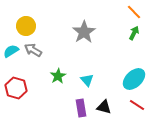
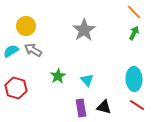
gray star: moved 2 px up
cyan ellipse: rotated 50 degrees counterclockwise
